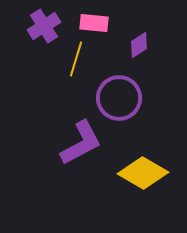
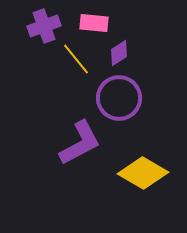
purple cross: rotated 12 degrees clockwise
purple diamond: moved 20 px left, 8 px down
yellow line: rotated 56 degrees counterclockwise
purple L-shape: moved 1 px left
